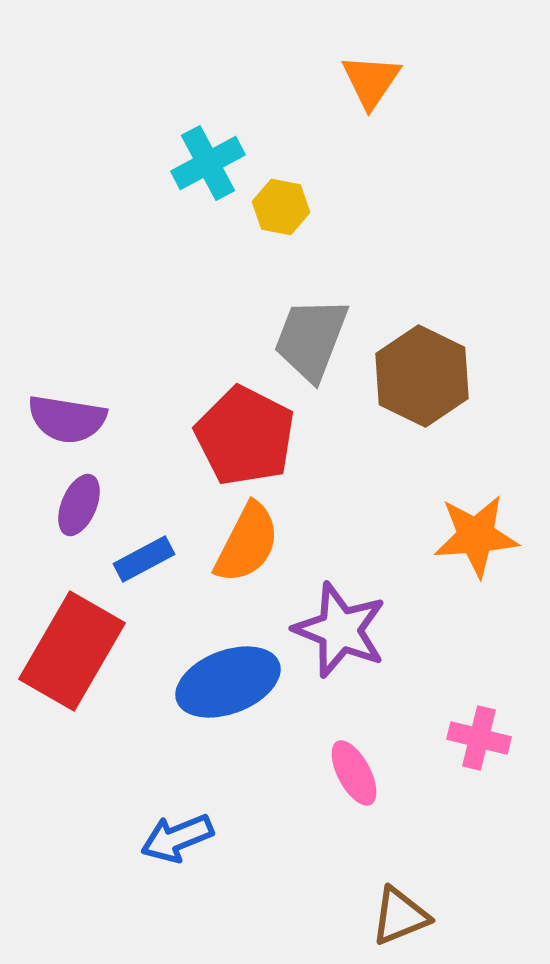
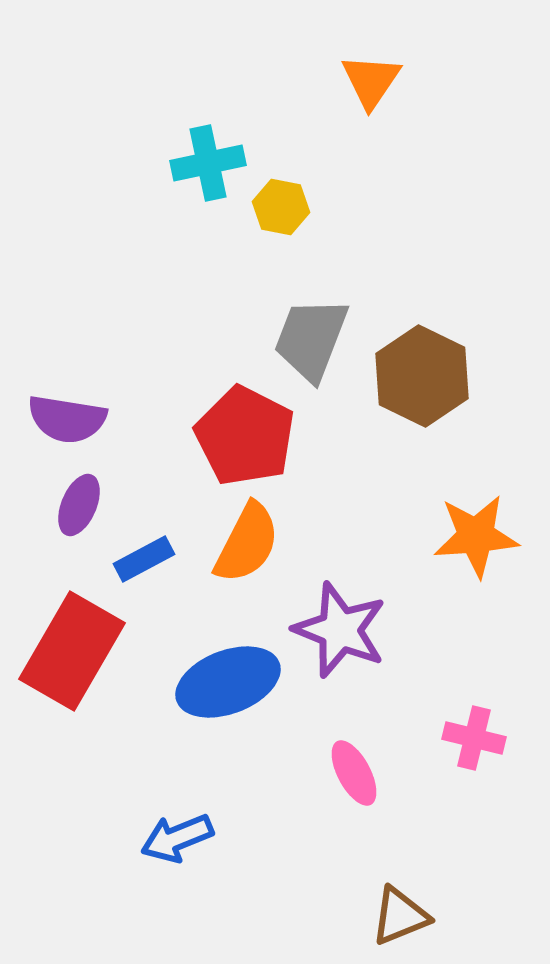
cyan cross: rotated 16 degrees clockwise
pink cross: moved 5 px left
